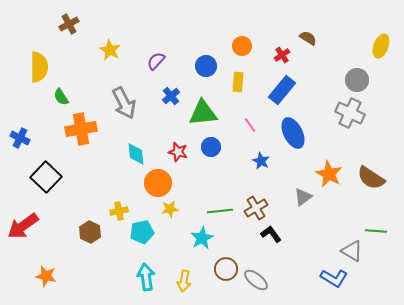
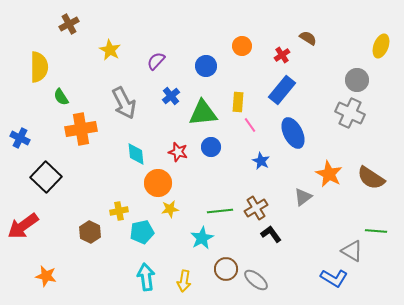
yellow rectangle at (238, 82): moved 20 px down
